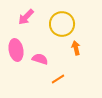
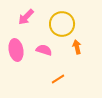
orange arrow: moved 1 px right, 1 px up
pink semicircle: moved 4 px right, 9 px up
